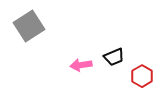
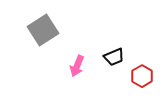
gray square: moved 14 px right, 4 px down
pink arrow: moved 4 px left, 1 px down; rotated 60 degrees counterclockwise
